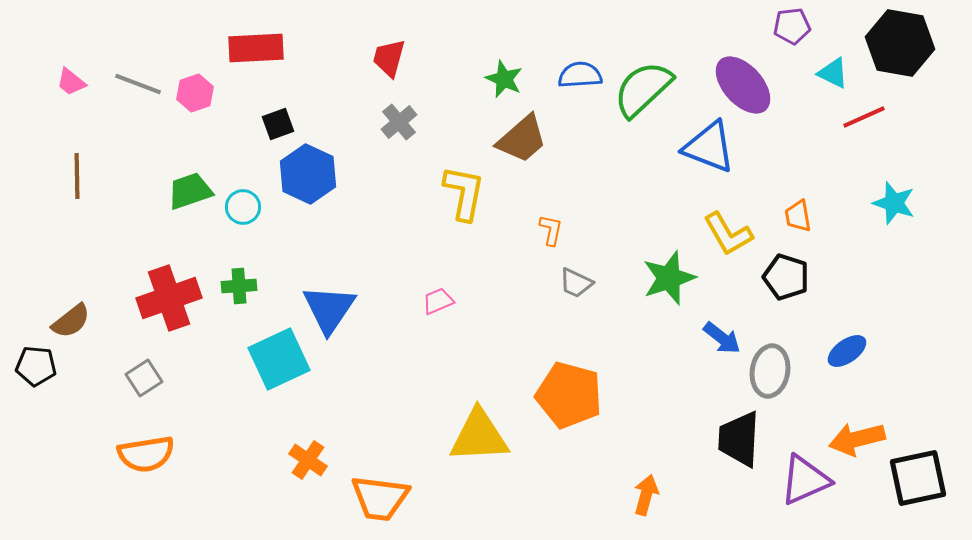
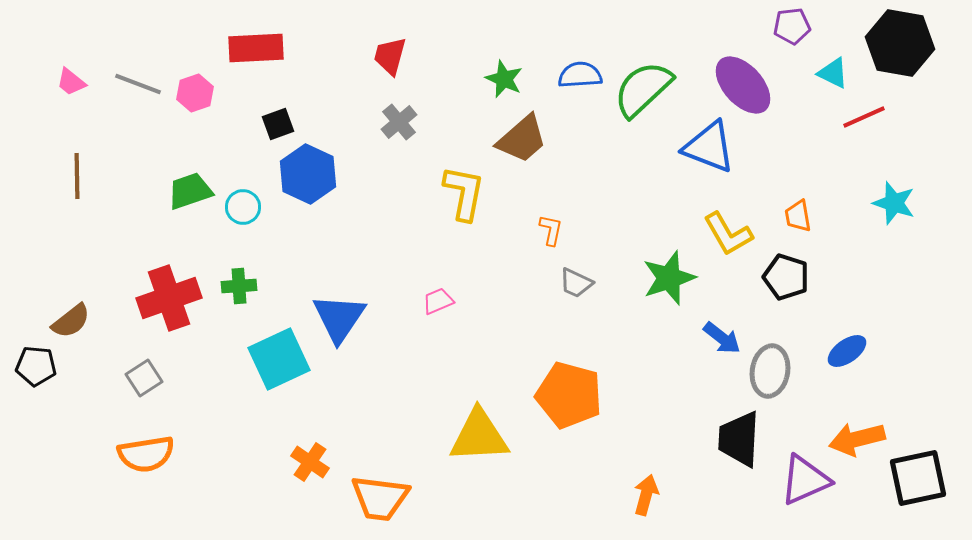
red trapezoid at (389, 58): moved 1 px right, 2 px up
blue triangle at (329, 309): moved 10 px right, 9 px down
orange cross at (308, 460): moved 2 px right, 2 px down
